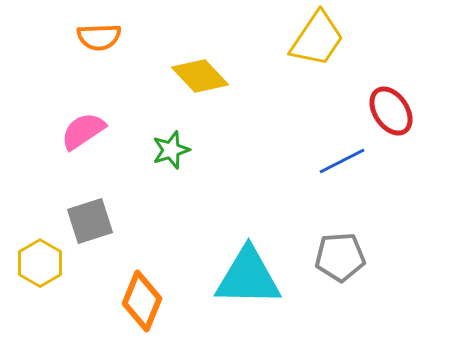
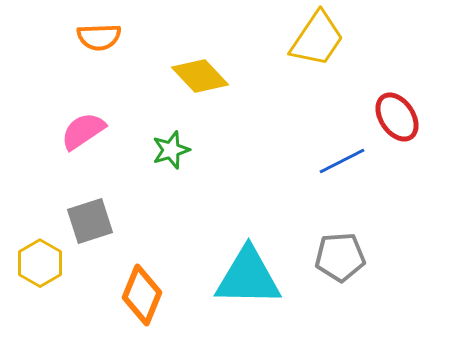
red ellipse: moved 6 px right, 6 px down
orange diamond: moved 6 px up
